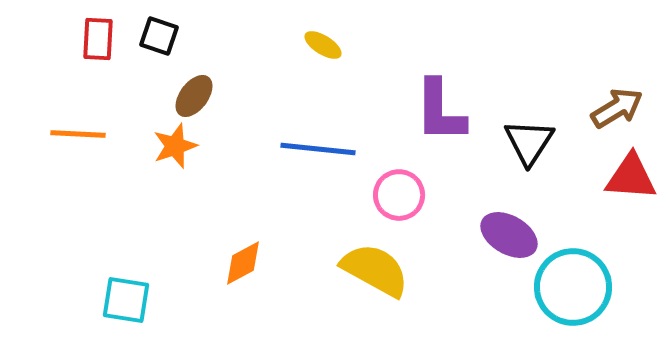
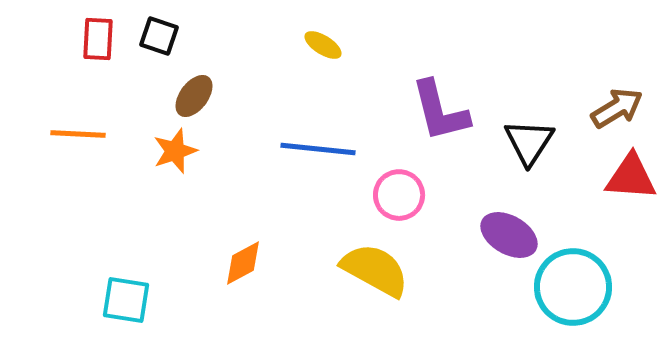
purple L-shape: rotated 14 degrees counterclockwise
orange star: moved 5 px down
